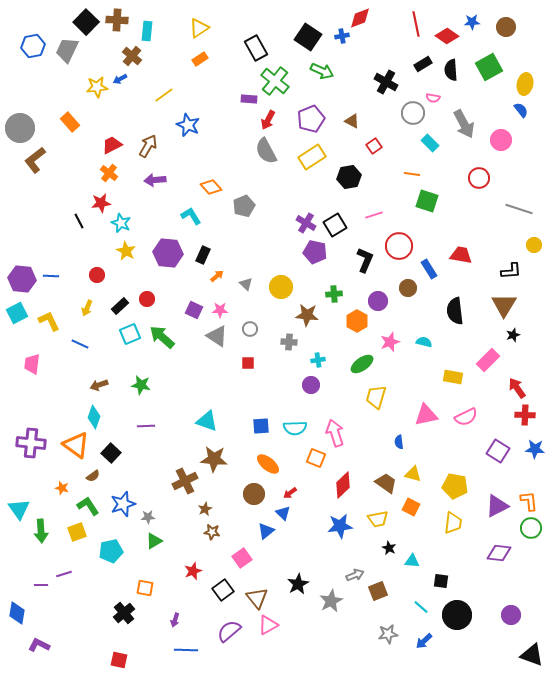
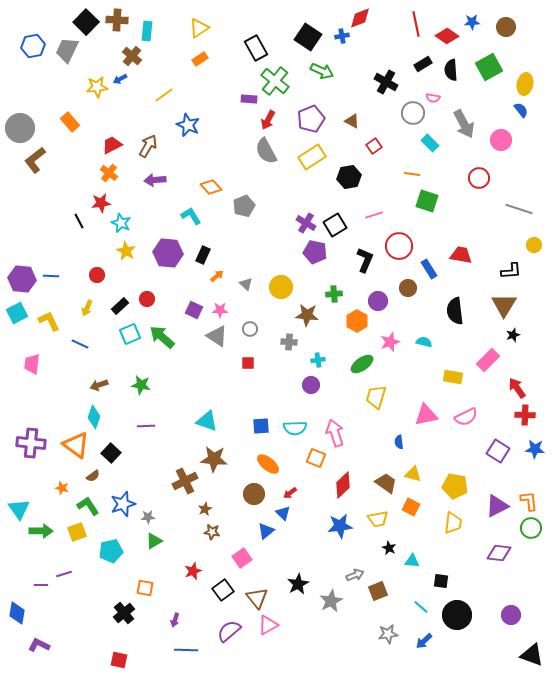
green arrow at (41, 531): rotated 85 degrees counterclockwise
